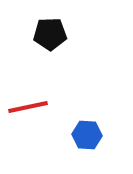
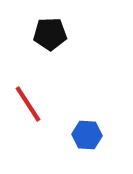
red line: moved 3 px up; rotated 69 degrees clockwise
